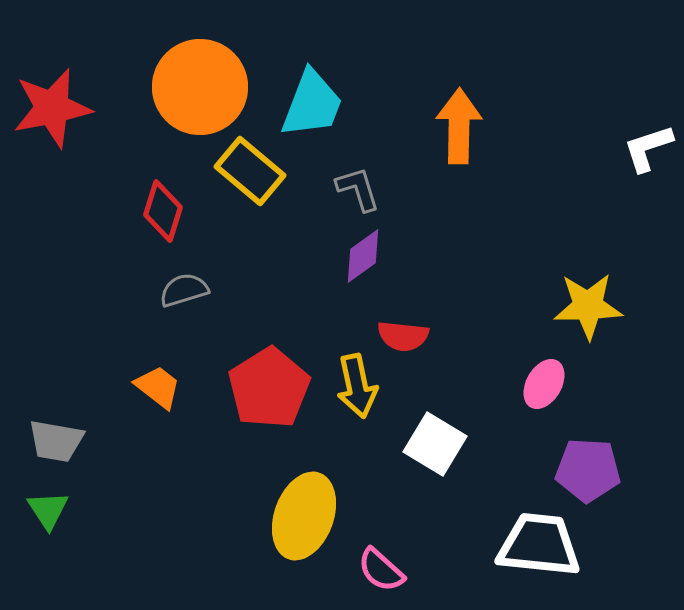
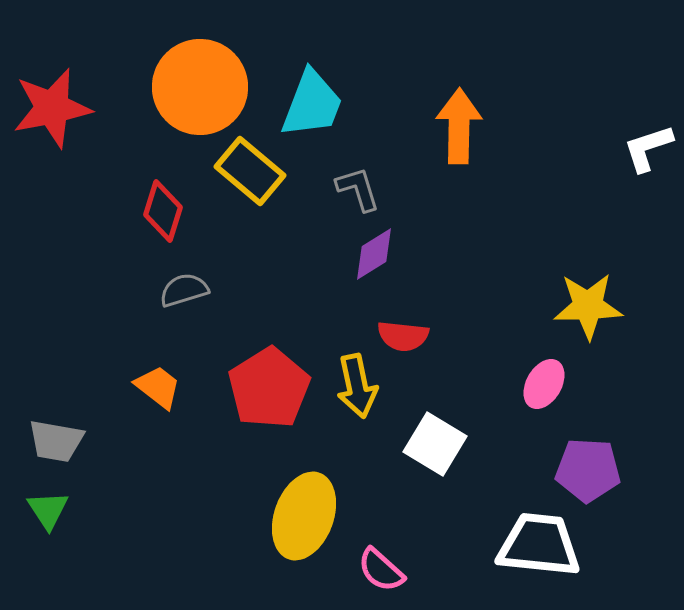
purple diamond: moved 11 px right, 2 px up; rotated 4 degrees clockwise
